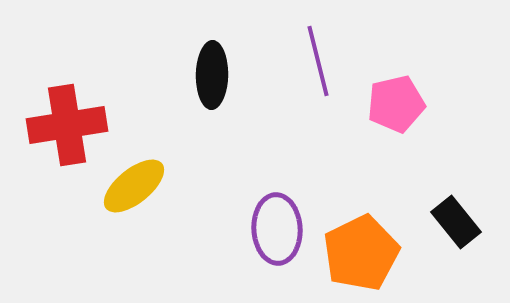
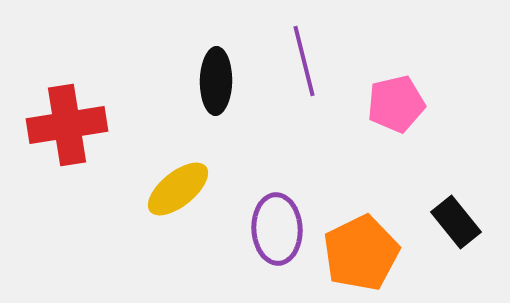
purple line: moved 14 px left
black ellipse: moved 4 px right, 6 px down
yellow ellipse: moved 44 px right, 3 px down
